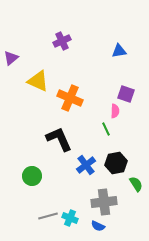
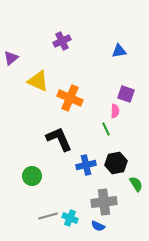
blue cross: rotated 24 degrees clockwise
